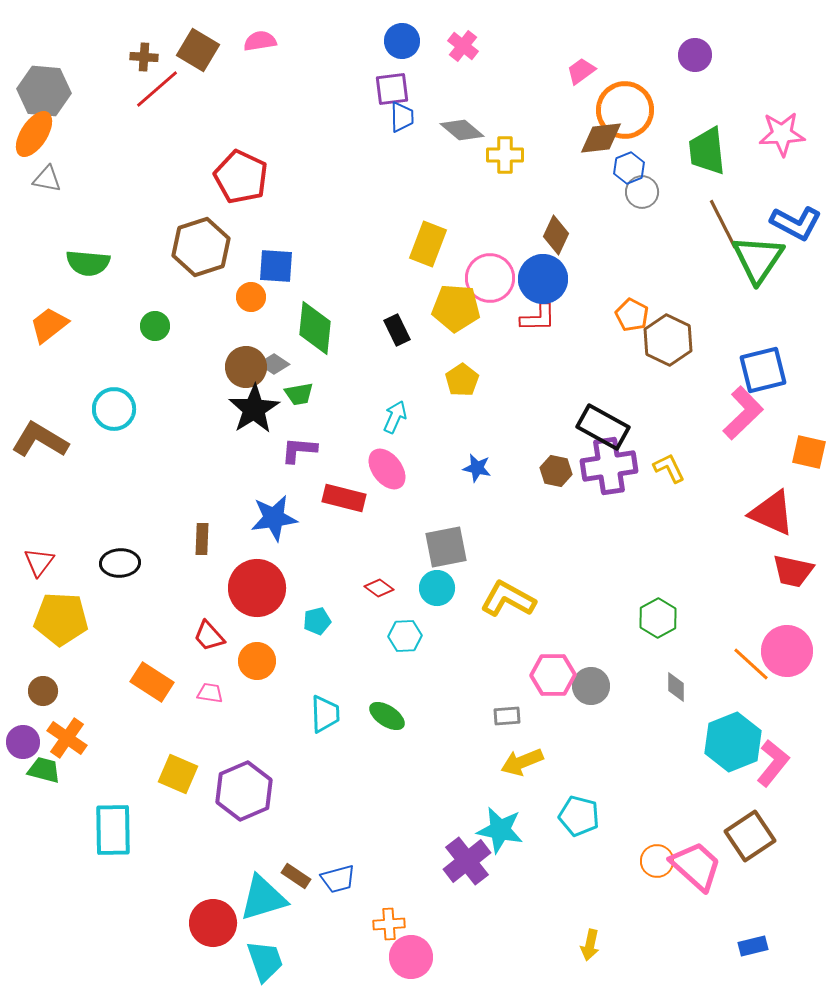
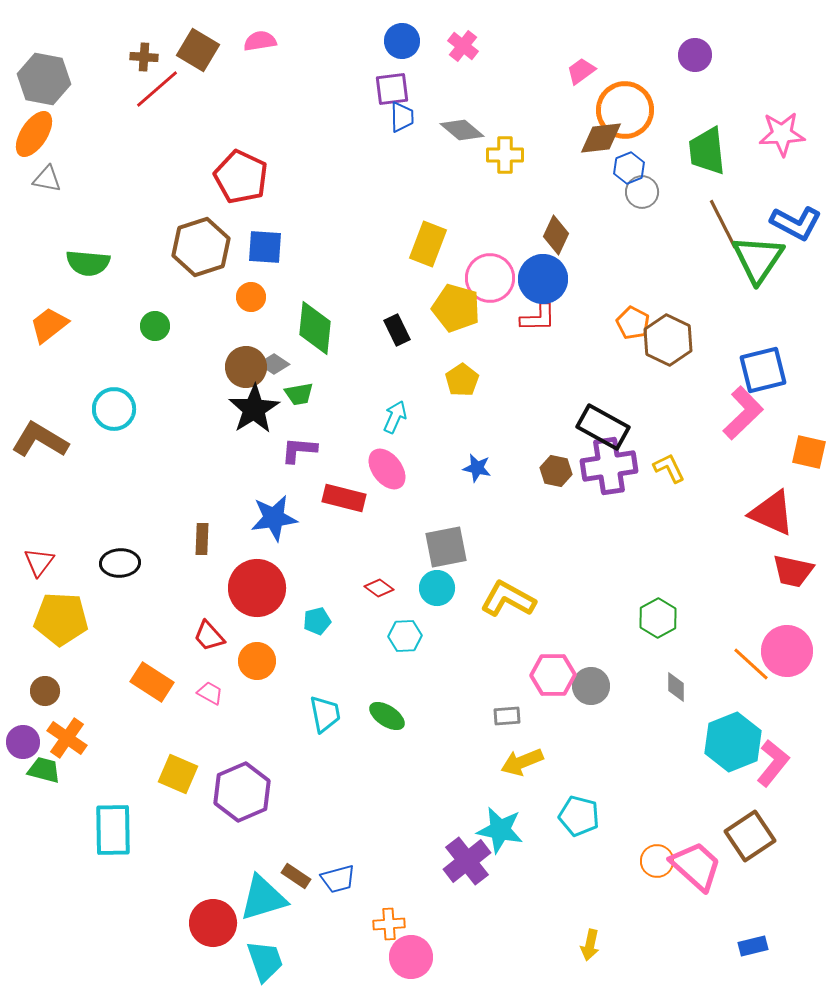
gray hexagon at (44, 91): moved 12 px up; rotated 6 degrees clockwise
blue square at (276, 266): moved 11 px left, 19 px up
yellow pentagon at (456, 308): rotated 12 degrees clockwise
orange pentagon at (632, 315): moved 1 px right, 8 px down
brown circle at (43, 691): moved 2 px right
pink trapezoid at (210, 693): rotated 20 degrees clockwise
cyan trapezoid at (325, 714): rotated 9 degrees counterclockwise
purple hexagon at (244, 791): moved 2 px left, 1 px down
